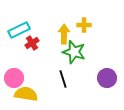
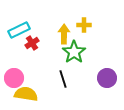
green star: rotated 20 degrees clockwise
